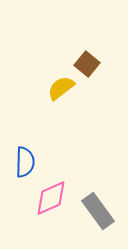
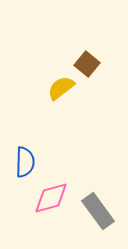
pink diamond: rotated 9 degrees clockwise
